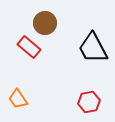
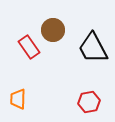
brown circle: moved 8 px right, 7 px down
red rectangle: rotated 15 degrees clockwise
orange trapezoid: rotated 35 degrees clockwise
